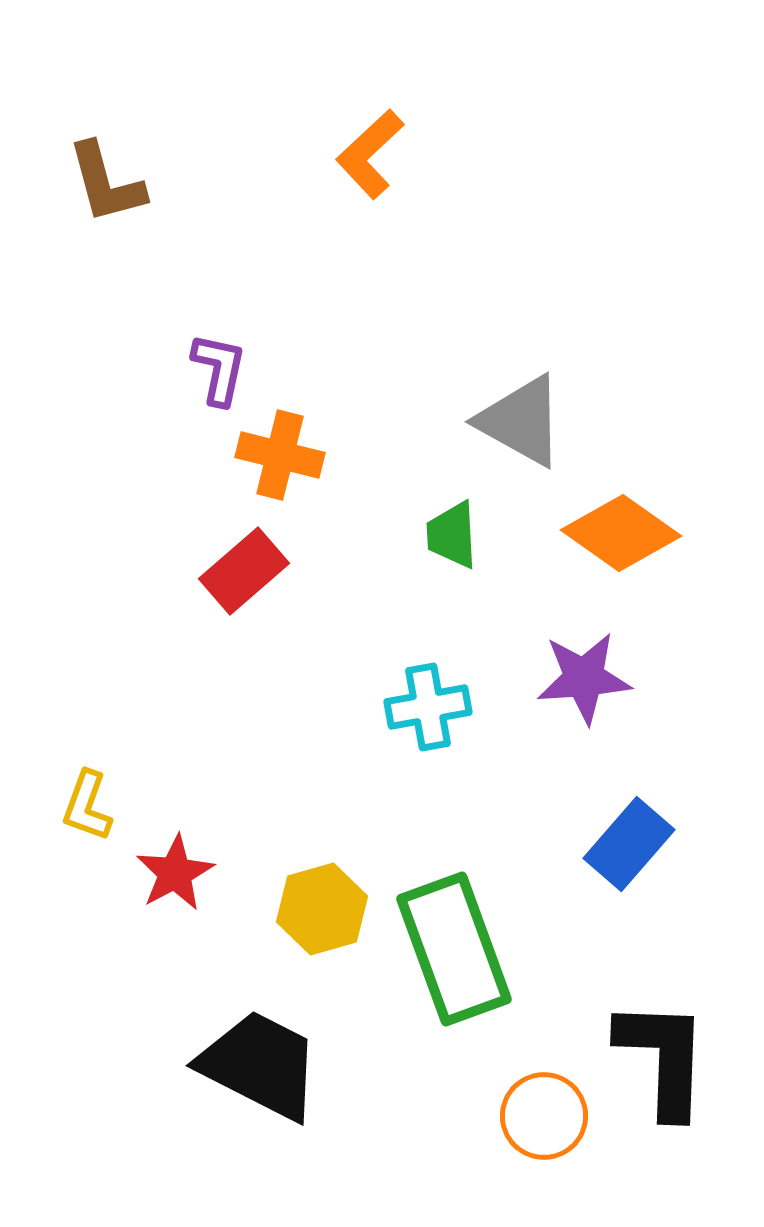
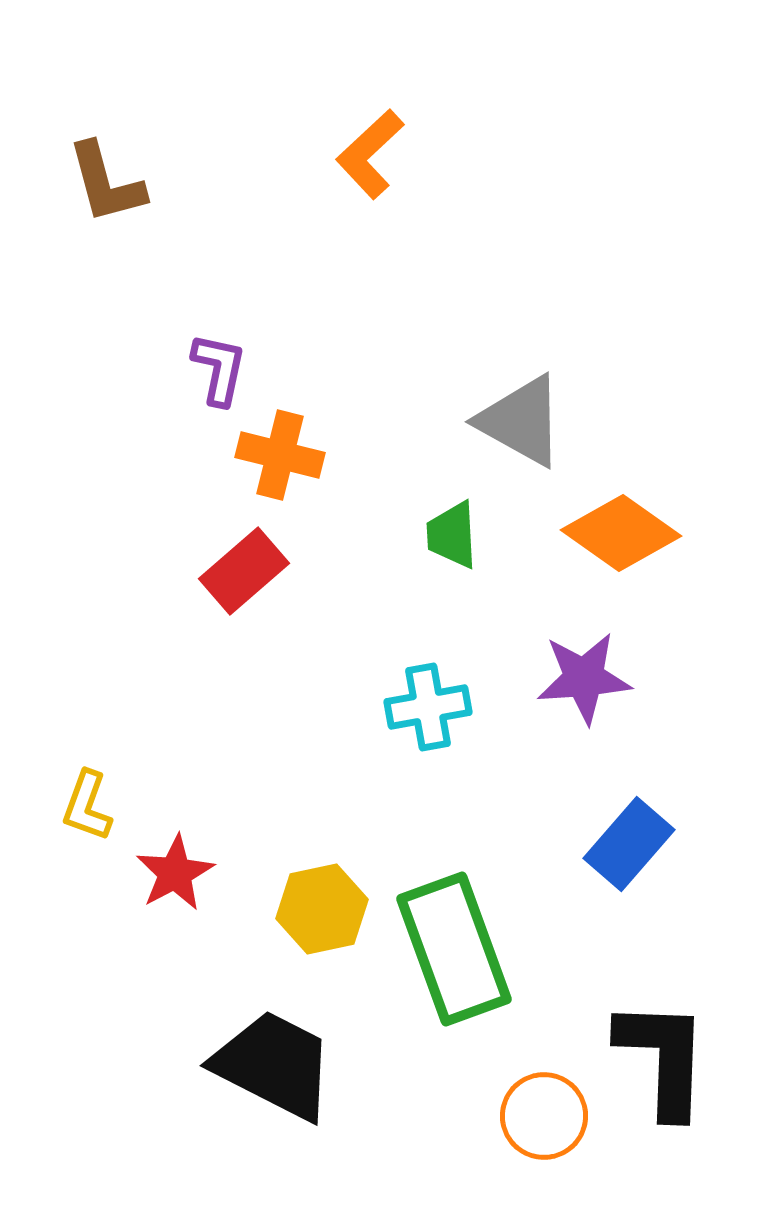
yellow hexagon: rotated 4 degrees clockwise
black trapezoid: moved 14 px right
